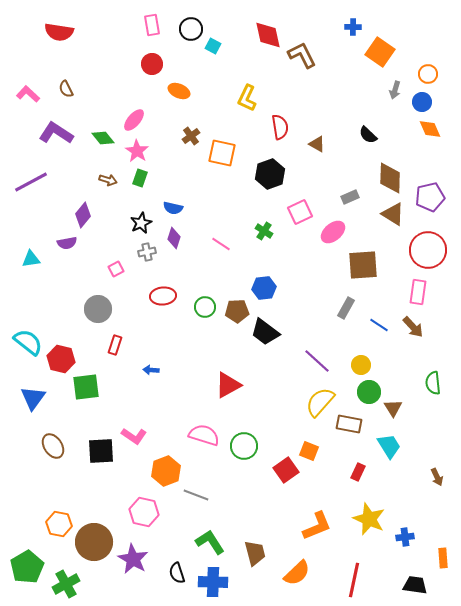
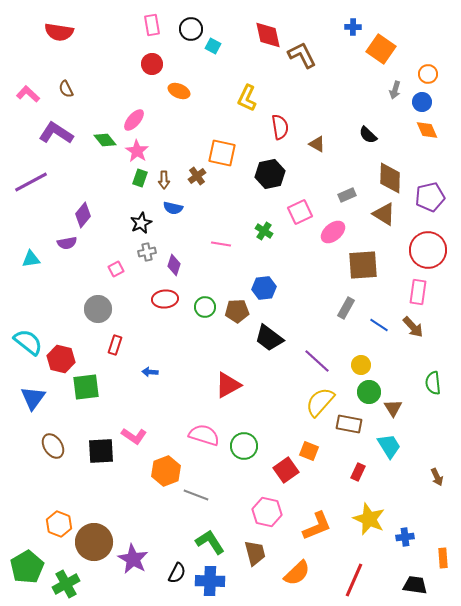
orange square at (380, 52): moved 1 px right, 3 px up
orange diamond at (430, 129): moved 3 px left, 1 px down
brown cross at (191, 136): moved 6 px right, 40 px down
green diamond at (103, 138): moved 2 px right, 2 px down
black hexagon at (270, 174): rotated 8 degrees clockwise
brown arrow at (108, 180): moved 56 px right; rotated 72 degrees clockwise
gray rectangle at (350, 197): moved 3 px left, 2 px up
brown triangle at (393, 214): moved 9 px left
purple diamond at (174, 238): moved 27 px down
pink line at (221, 244): rotated 24 degrees counterclockwise
red ellipse at (163, 296): moved 2 px right, 3 px down
black trapezoid at (265, 332): moved 4 px right, 6 px down
blue arrow at (151, 370): moved 1 px left, 2 px down
pink hexagon at (144, 512): moved 123 px right
orange hexagon at (59, 524): rotated 10 degrees clockwise
black semicircle at (177, 573): rotated 135 degrees counterclockwise
red line at (354, 580): rotated 12 degrees clockwise
blue cross at (213, 582): moved 3 px left, 1 px up
